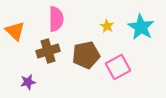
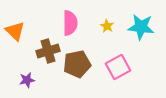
pink semicircle: moved 14 px right, 4 px down
cyan star: rotated 24 degrees counterclockwise
brown pentagon: moved 9 px left, 9 px down
purple star: moved 1 px left, 2 px up
